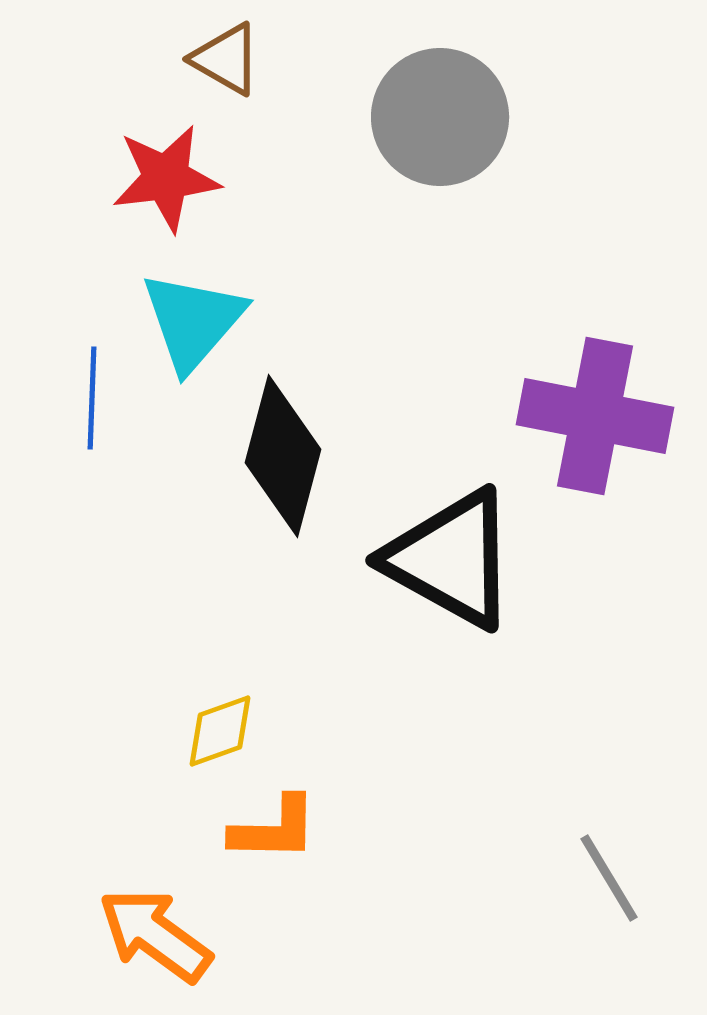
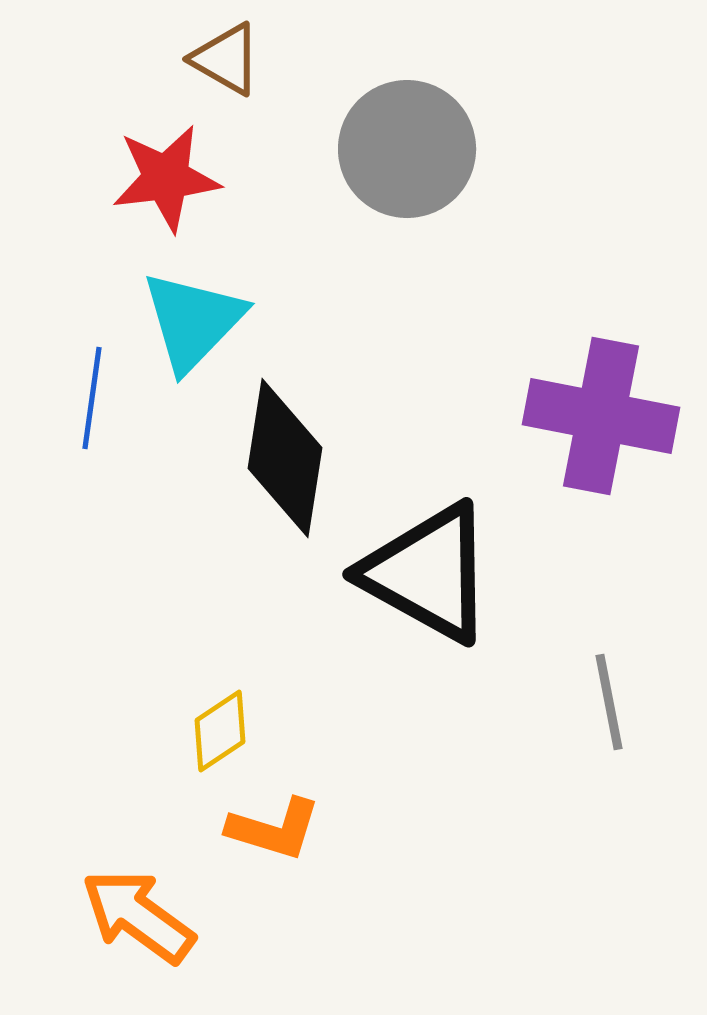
gray circle: moved 33 px left, 32 px down
cyan triangle: rotated 3 degrees clockwise
blue line: rotated 6 degrees clockwise
purple cross: moved 6 px right
black diamond: moved 2 px right, 2 px down; rotated 6 degrees counterclockwise
black triangle: moved 23 px left, 14 px down
yellow diamond: rotated 14 degrees counterclockwise
orange L-shape: rotated 16 degrees clockwise
gray line: moved 176 px up; rotated 20 degrees clockwise
orange arrow: moved 17 px left, 19 px up
